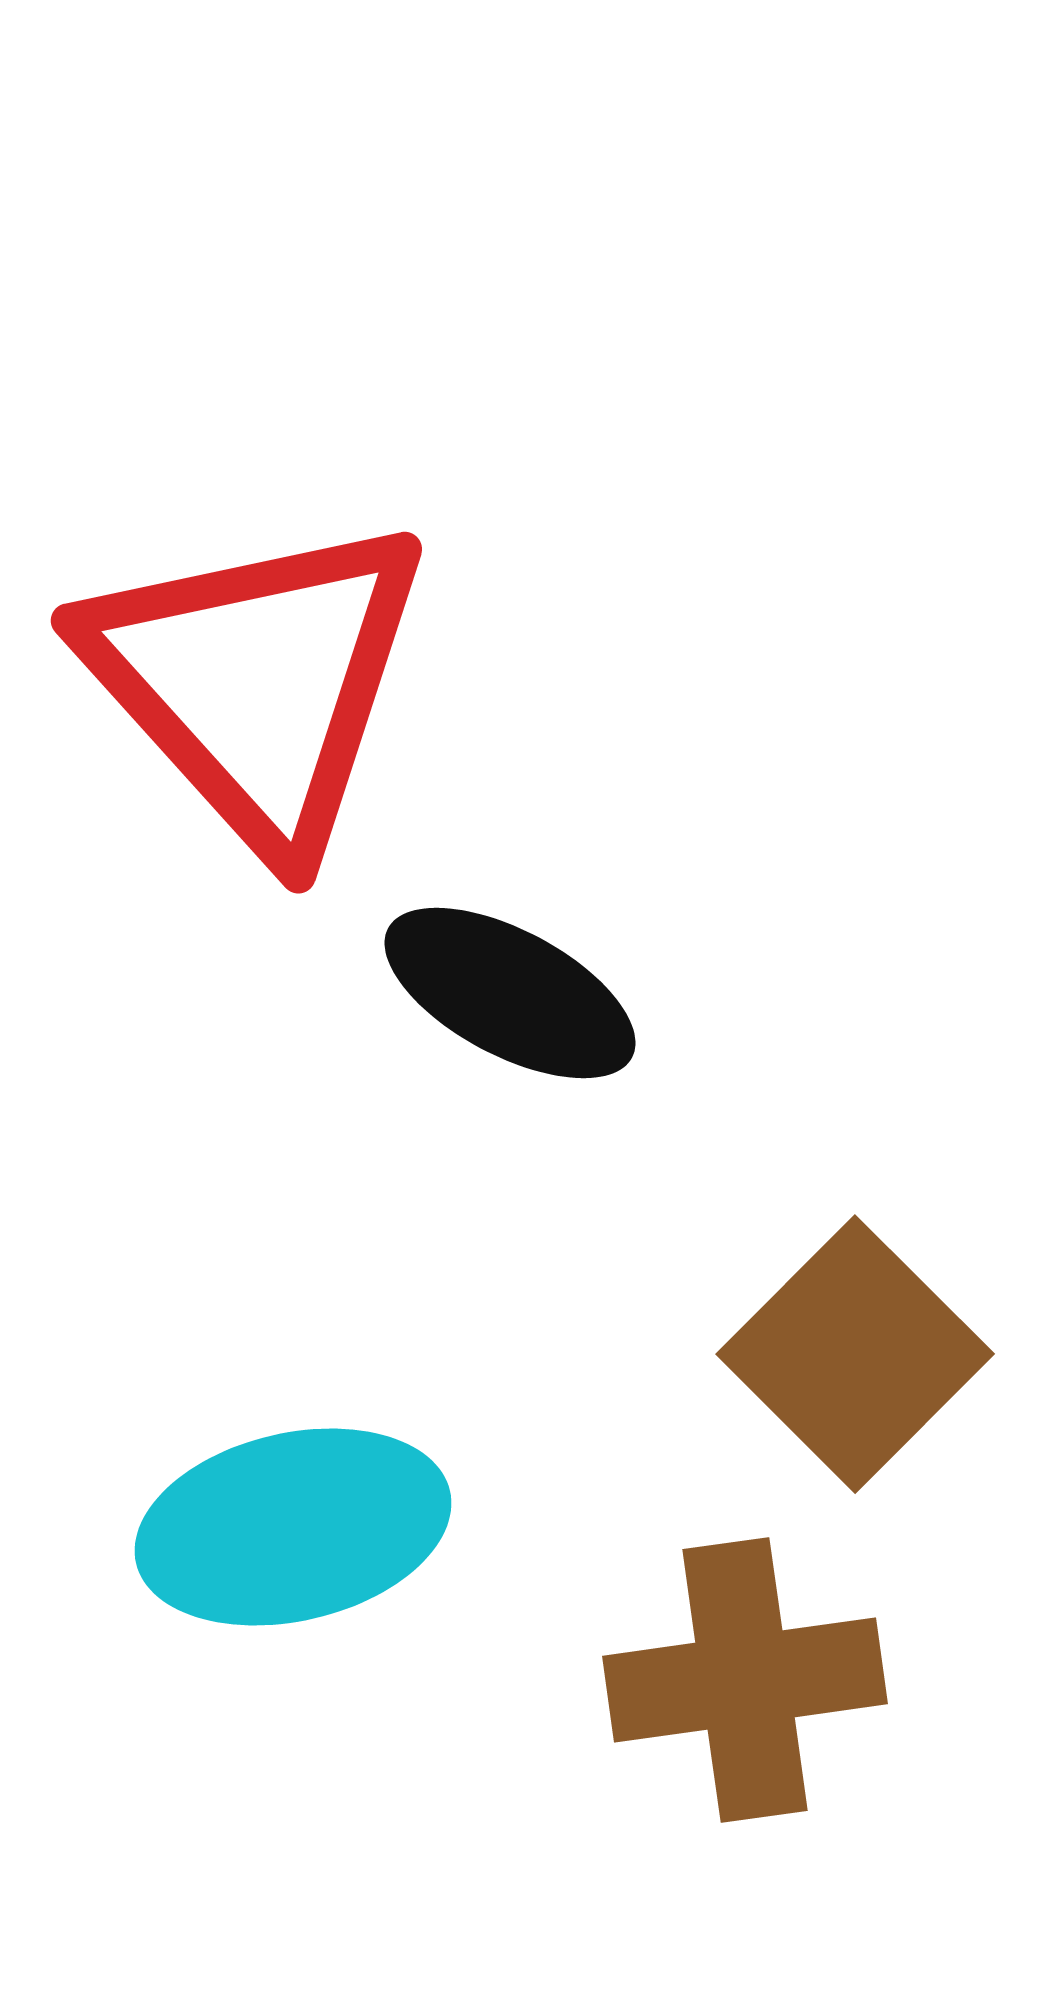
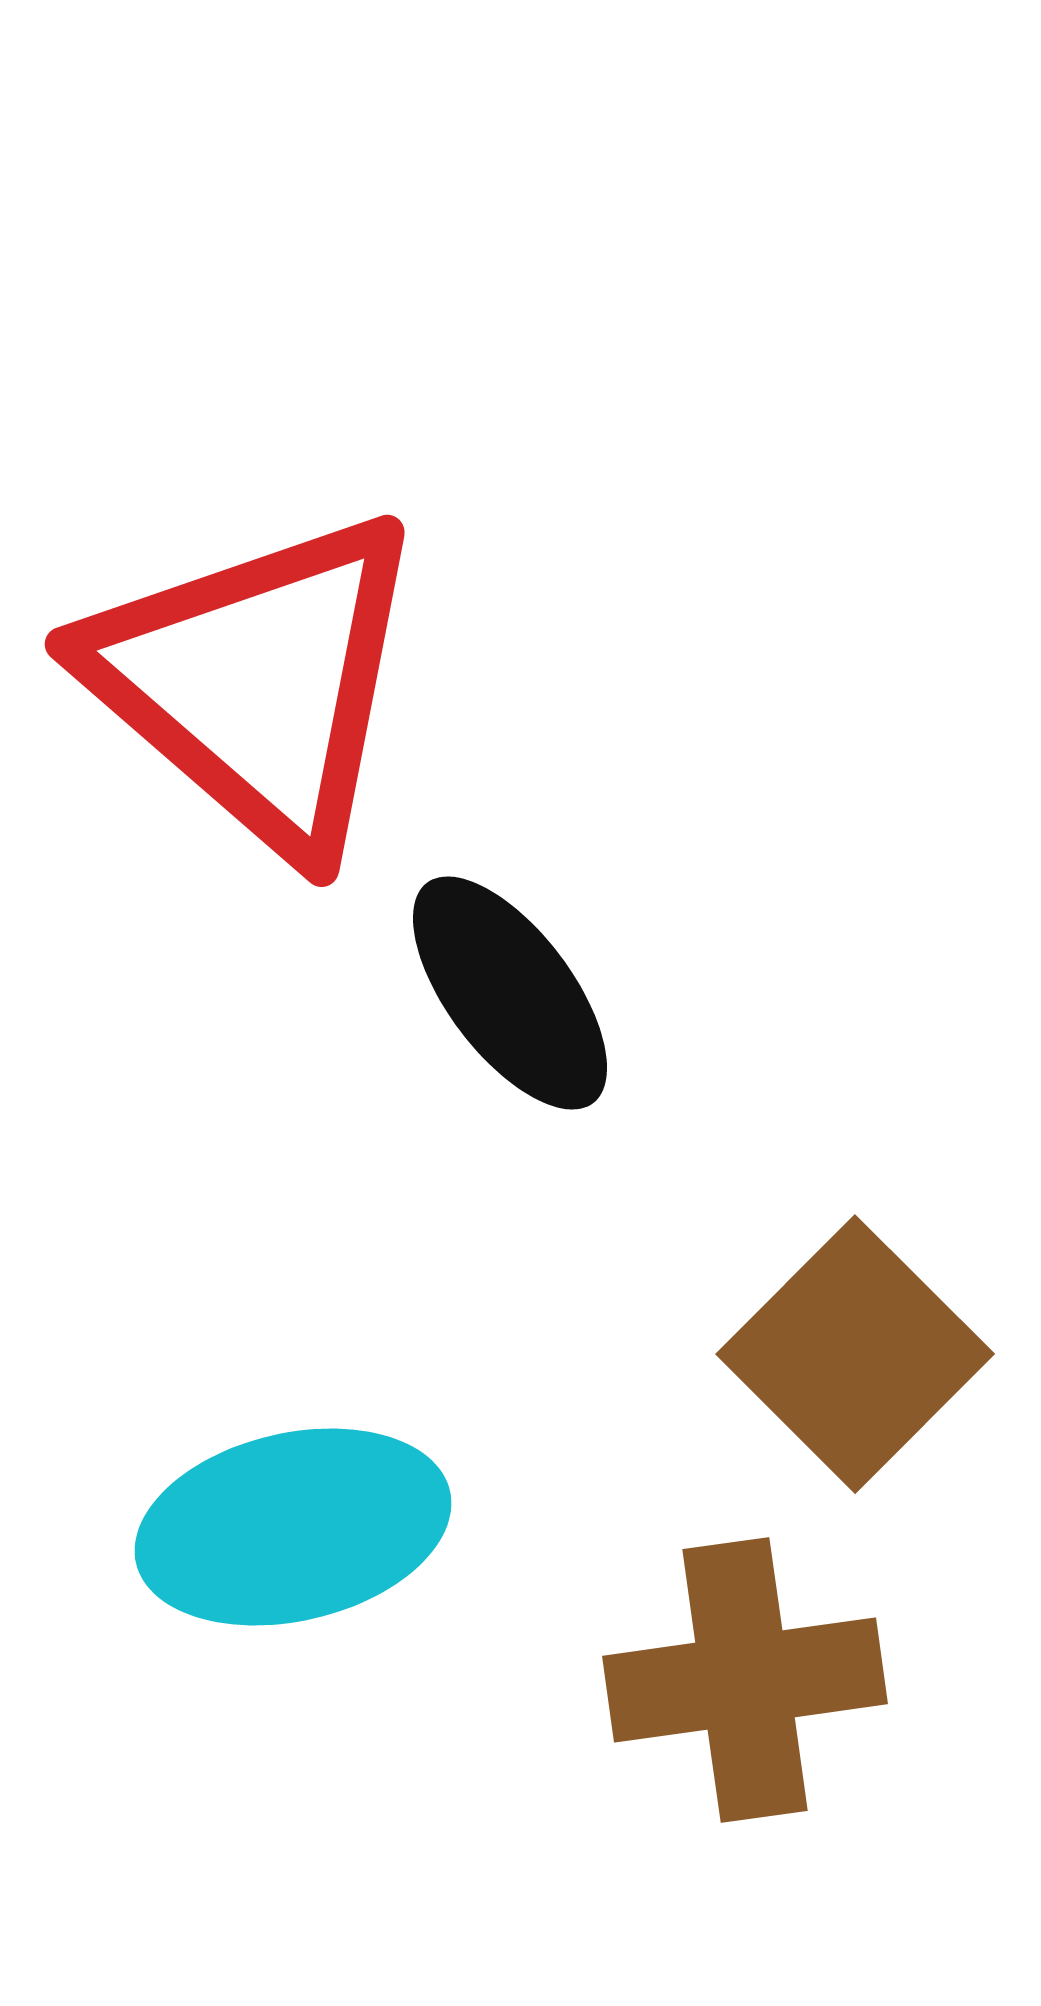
red triangle: rotated 7 degrees counterclockwise
black ellipse: rotated 25 degrees clockwise
